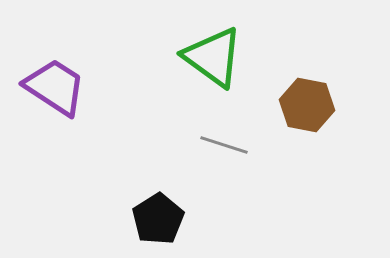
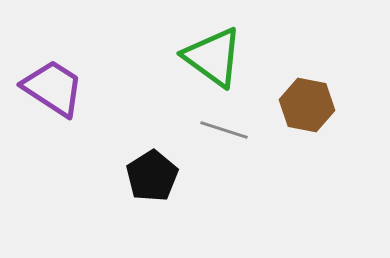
purple trapezoid: moved 2 px left, 1 px down
gray line: moved 15 px up
black pentagon: moved 6 px left, 43 px up
